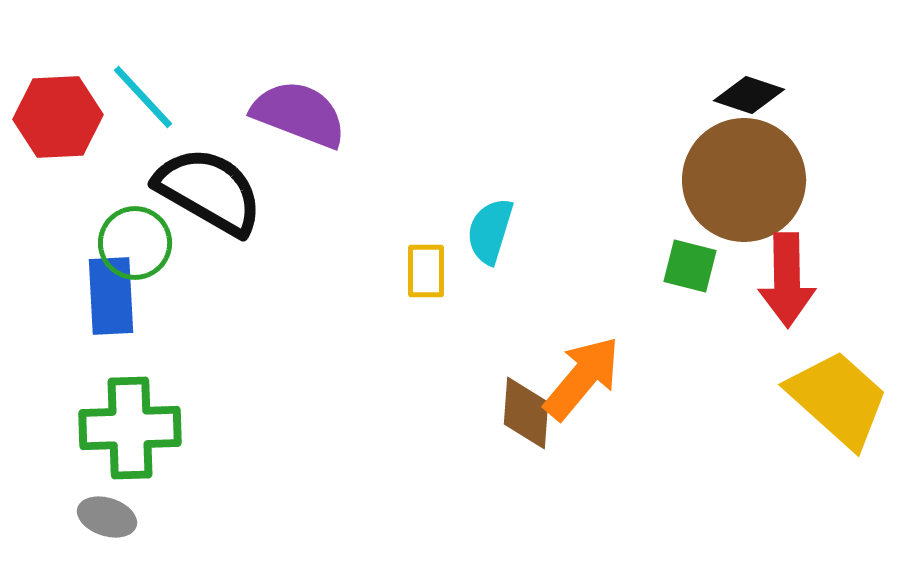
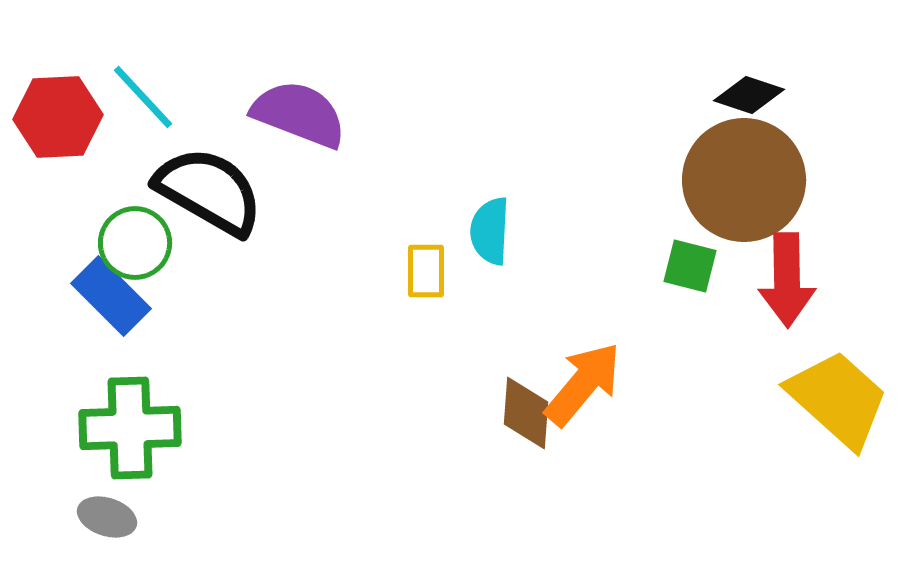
cyan semicircle: rotated 14 degrees counterclockwise
blue rectangle: rotated 42 degrees counterclockwise
orange arrow: moved 1 px right, 6 px down
